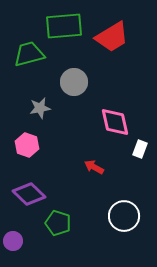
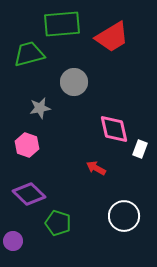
green rectangle: moved 2 px left, 2 px up
pink diamond: moved 1 px left, 7 px down
red arrow: moved 2 px right, 1 px down
